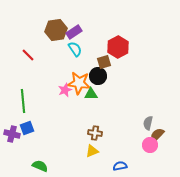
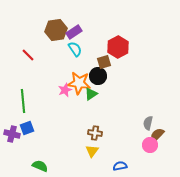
green triangle: rotated 32 degrees counterclockwise
yellow triangle: rotated 32 degrees counterclockwise
